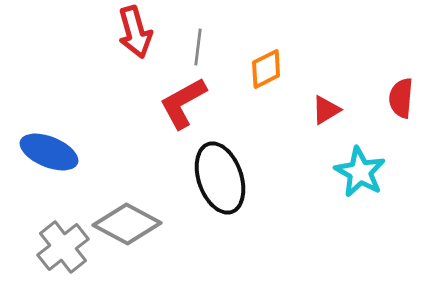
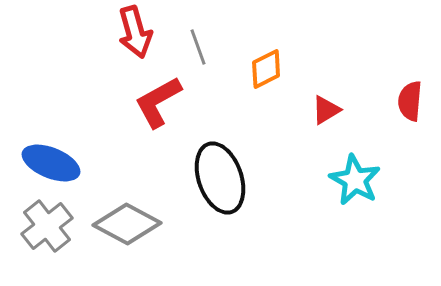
gray line: rotated 27 degrees counterclockwise
red semicircle: moved 9 px right, 3 px down
red L-shape: moved 25 px left, 1 px up
blue ellipse: moved 2 px right, 11 px down
cyan star: moved 5 px left, 8 px down
gray cross: moved 16 px left, 21 px up
